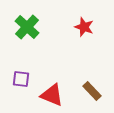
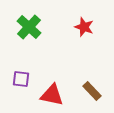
green cross: moved 2 px right
red triangle: rotated 10 degrees counterclockwise
